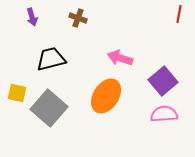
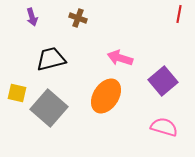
pink semicircle: moved 13 px down; rotated 20 degrees clockwise
